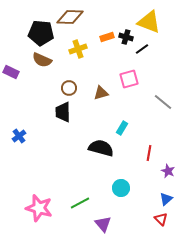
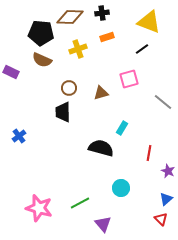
black cross: moved 24 px left, 24 px up; rotated 24 degrees counterclockwise
